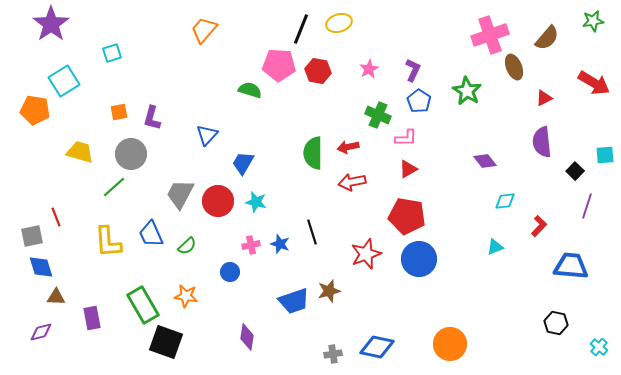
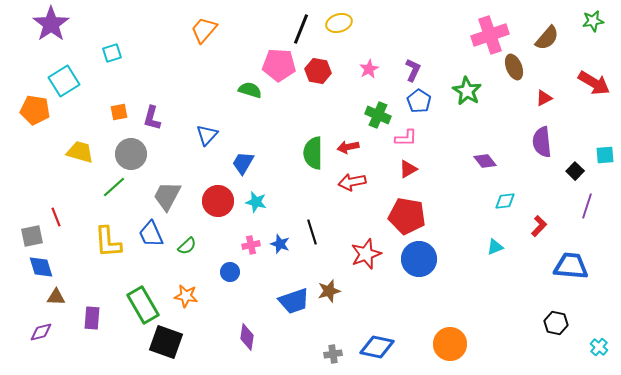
gray trapezoid at (180, 194): moved 13 px left, 2 px down
purple rectangle at (92, 318): rotated 15 degrees clockwise
